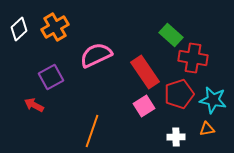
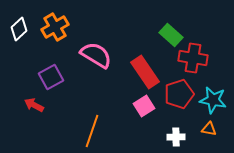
pink semicircle: rotated 56 degrees clockwise
orange triangle: moved 2 px right; rotated 21 degrees clockwise
